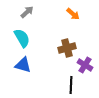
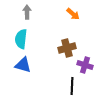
gray arrow: rotated 48 degrees counterclockwise
cyan semicircle: moved 1 px left, 1 px down; rotated 144 degrees counterclockwise
purple cross: rotated 14 degrees counterclockwise
black line: moved 1 px right, 1 px down
